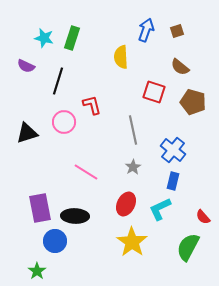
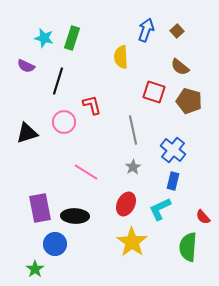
brown square: rotated 24 degrees counterclockwise
brown pentagon: moved 4 px left, 1 px up
blue circle: moved 3 px down
green semicircle: rotated 24 degrees counterclockwise
green star: moved 2 px left, 2 px up
